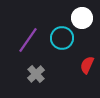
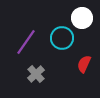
purple line: moved 2 px left, 2 px down
red semicircle: moved 3 px left, 1 px up
